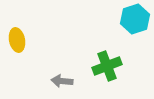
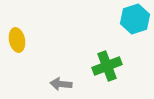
gray arrow: moved 1 px left, 3 px down
